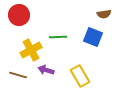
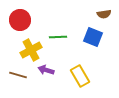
red circle: moved 1 px right, 5 px down
